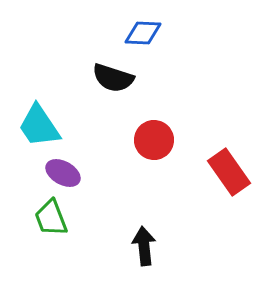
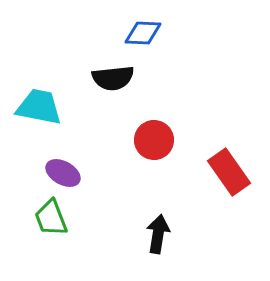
black semicircle: rotated 24 degrees counterclockwise
cyan trapezoid: moved 19 px up; rotated 135 degrees clockwise
black arrow: moved 14 px right, 12 px up; rotated 15 degrees clockwise
